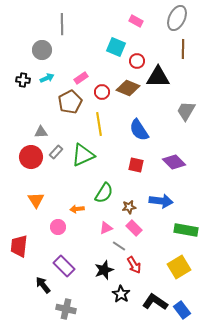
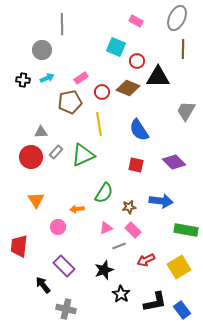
brown pentagon at (70, 102): rotated 15 degrees clockwise
pink rectangle at (134, 228): moved 1 px left, 2 px down
gray line at (119, 246): rotated 56 degrees counterclockwise
red arrow at (134, 265): moved 12 px right, 5 px up; rotated 96 degrees clockwise
black L-shape at (155, 302): rotated 135 degrees clockwise
